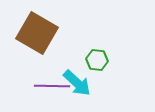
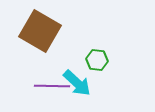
brown square: moved 3 px right, 2 px up
